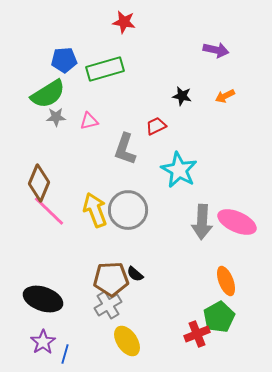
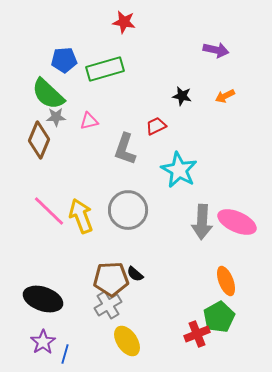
green semicircle: rotated 75 degrees clockwise
brown diamond: moved 43 px up
yellow arrow: moved 14 px left, 6 px down
